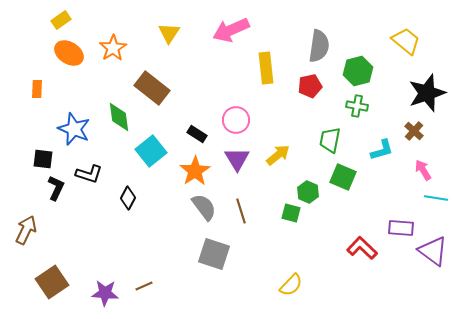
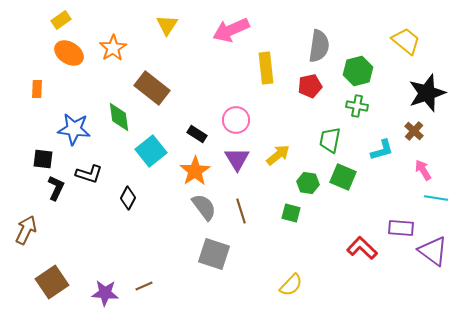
yellow triangle at (169, 33): moved 2 px left, 8 px up
blue star at (74, 129): rotated 16 degrees counterclockwise
green hexagon at (308, 192): moved 9 px up; rotated 15 degrees counterclockwise
